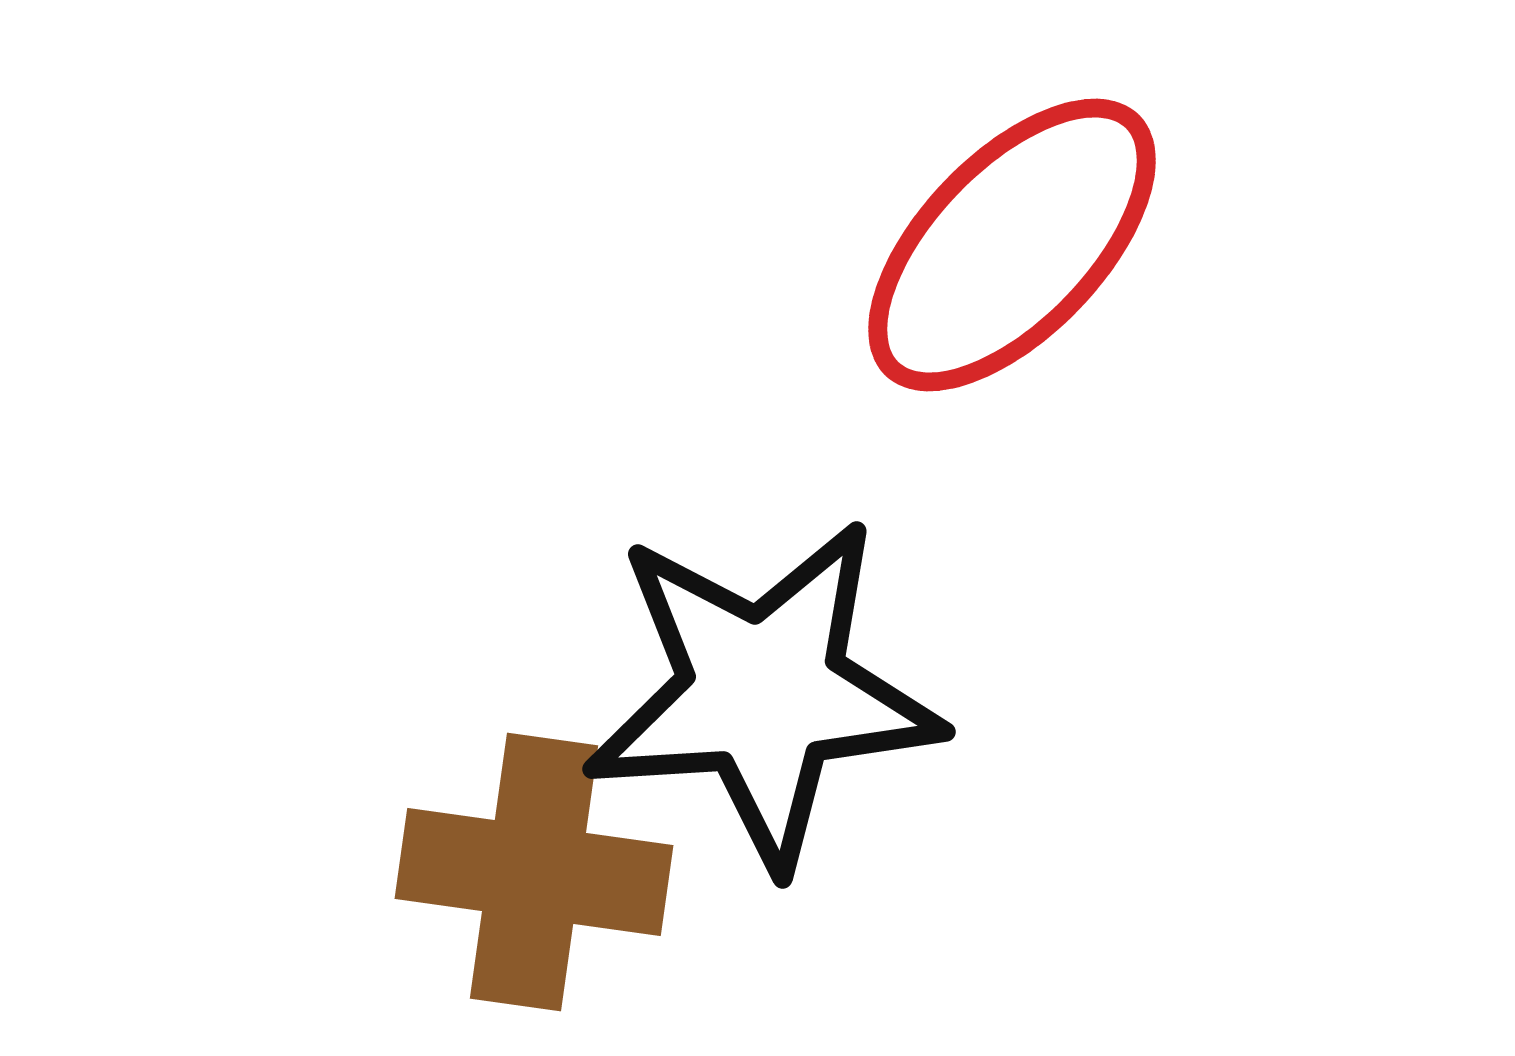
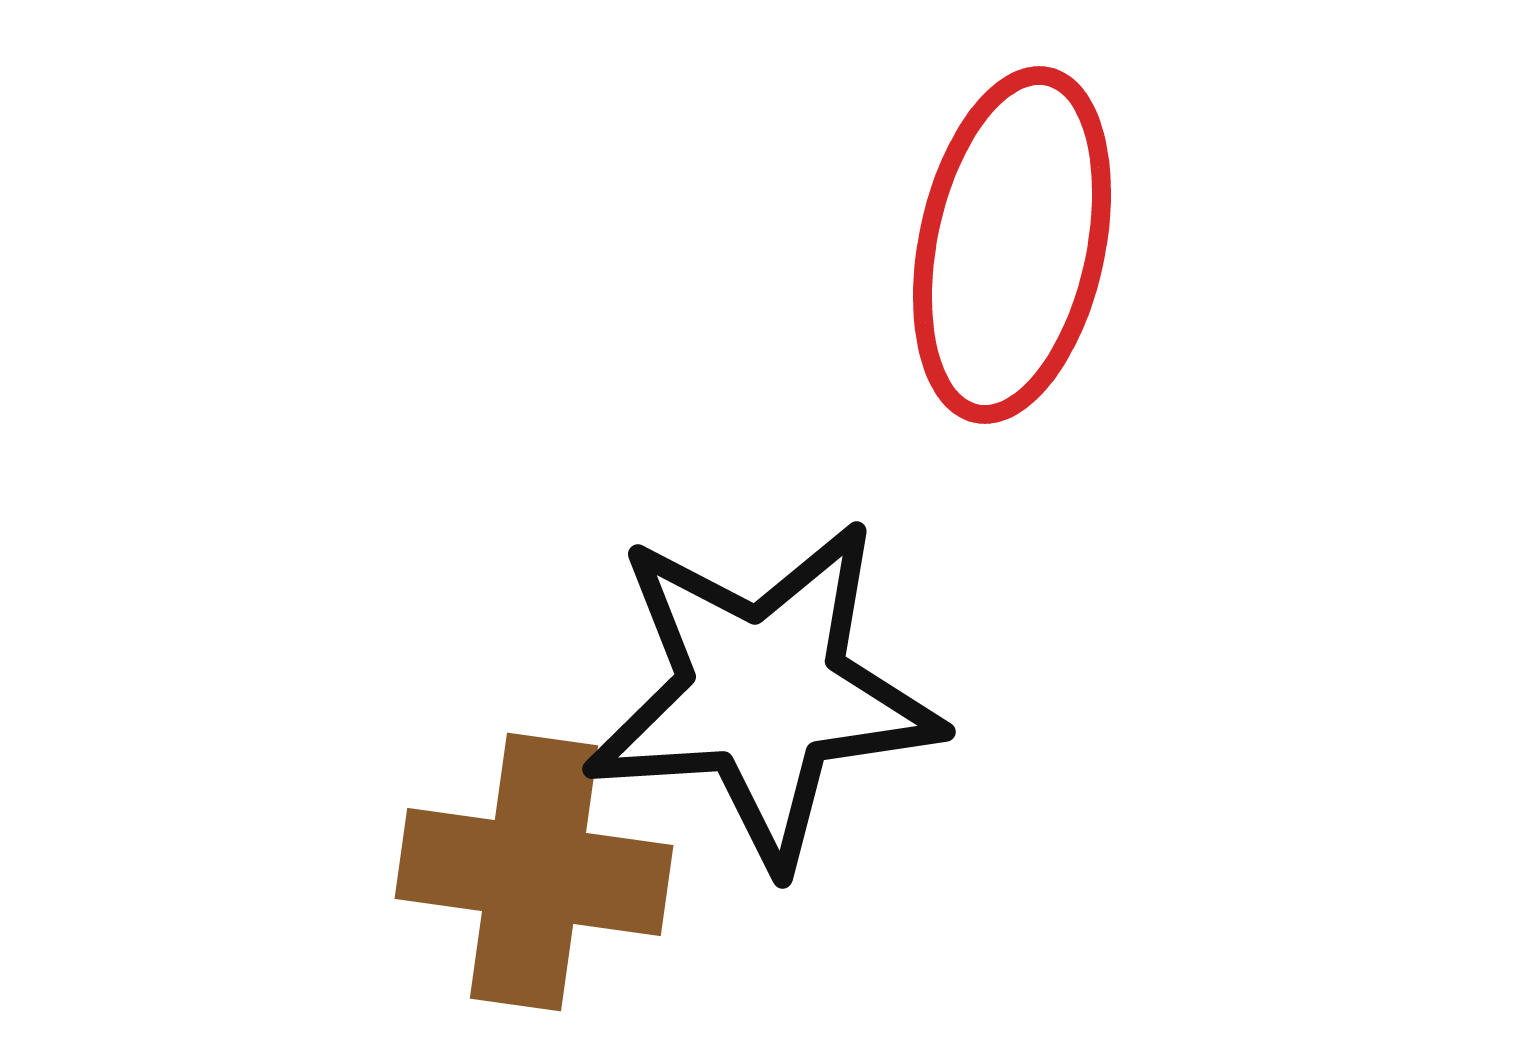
red ellipse: rotated 32 degrees counterclockwise
